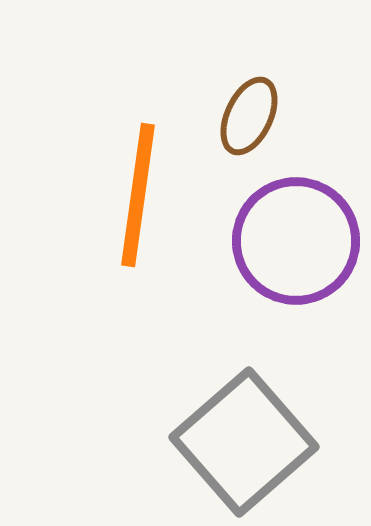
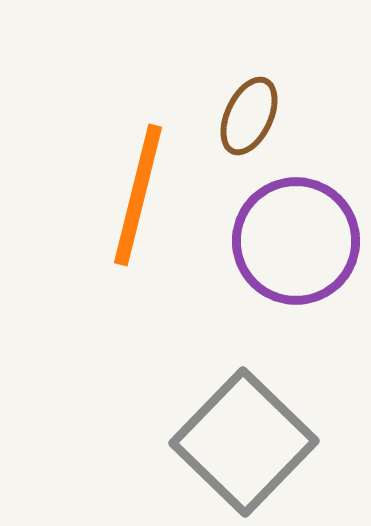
orange line: rotated 6 degrees clockwise
gray square: rotated 5 degrees counterclockwise
